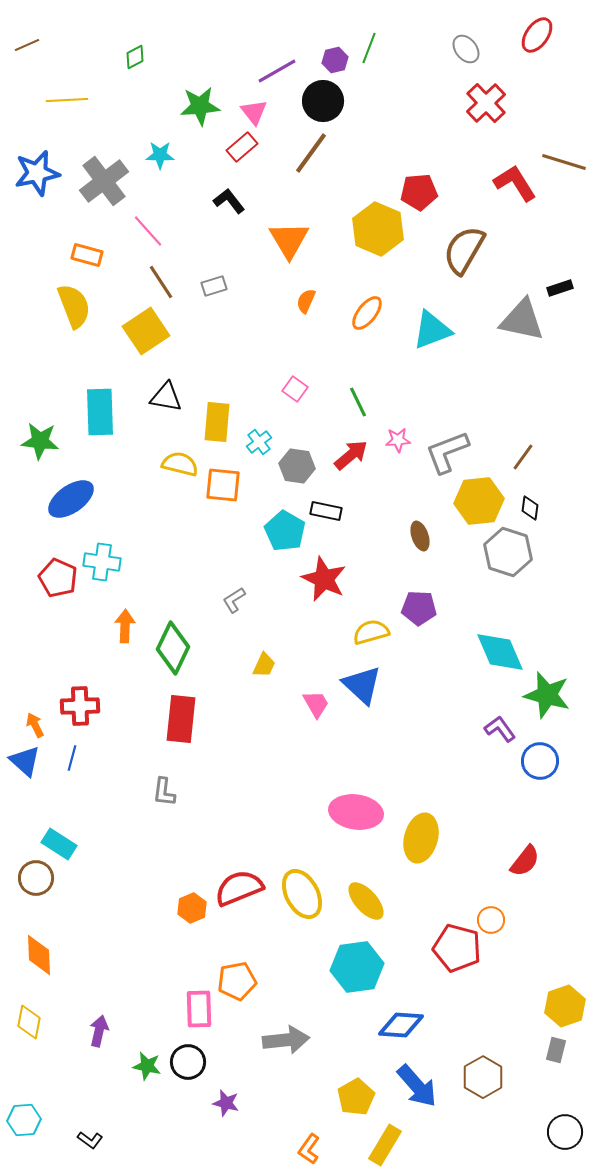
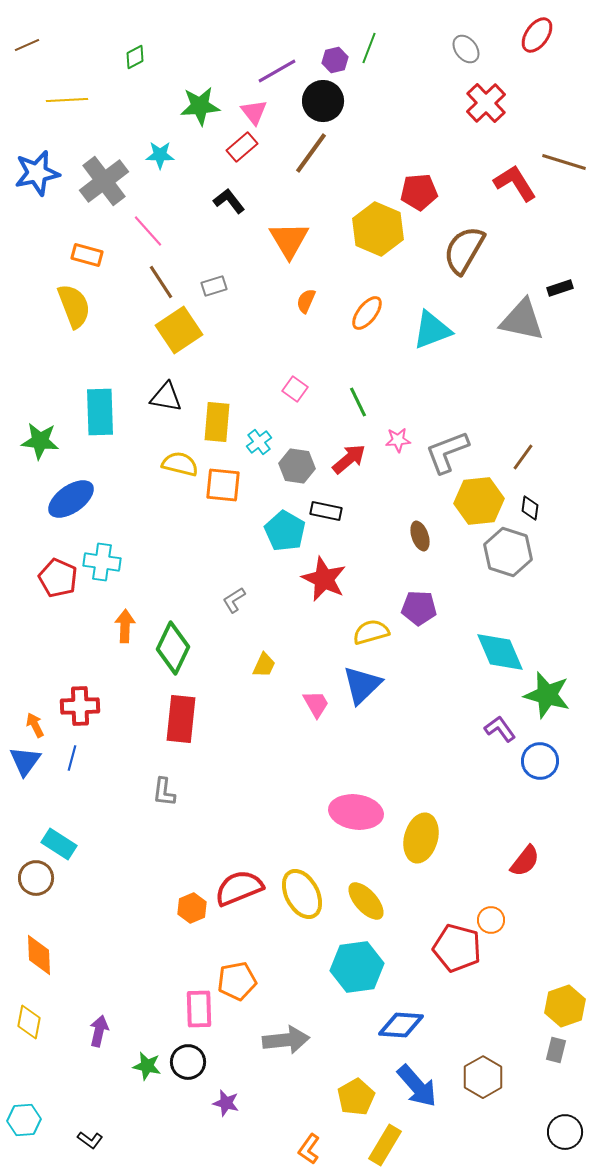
yellow square at (146, 331): moved 33 px right, 1 px up
red arrow at (351, 455): moved 2 px left, 4 px down
blue triangle at (362, 685): rotated 33 degrees clockwise
blue triangle at (25, 761): rotated 24 degrees clockwise
